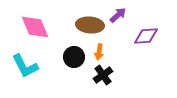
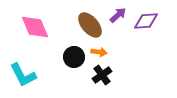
brown ellipse: rotated 44 degrees clockwise
purple diamond: moved 15 px up
orange arrow: rotated 91 degrees counterclockwise
cyan L-shape: moved 2 px left, 9 px down
black cross: moved 1 px left
